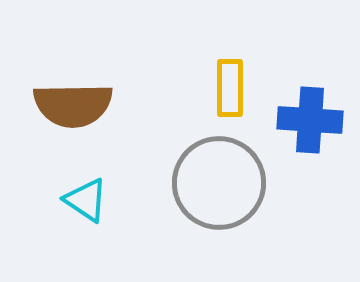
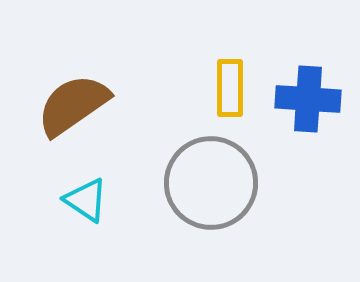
brown semicircle: rotated 146 degrees clockwise
blue cross: moved 2 px left, 21 px up
gray circle: moved 8 px left
